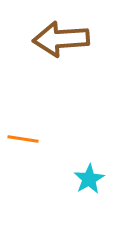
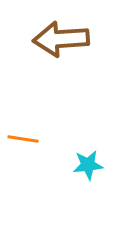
cyan star: moved 1 px left, 14 px up; rotated 24 degrees clockwise
